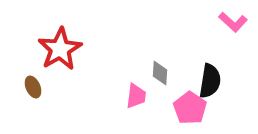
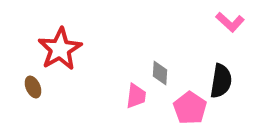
pink L-shape: moved 3 px left
black semicircle: moved 11 px right
